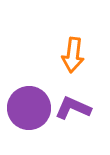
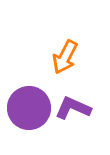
orange arrow: moved 8 px left, 2 px down; rotated 20 degrees clockwise
